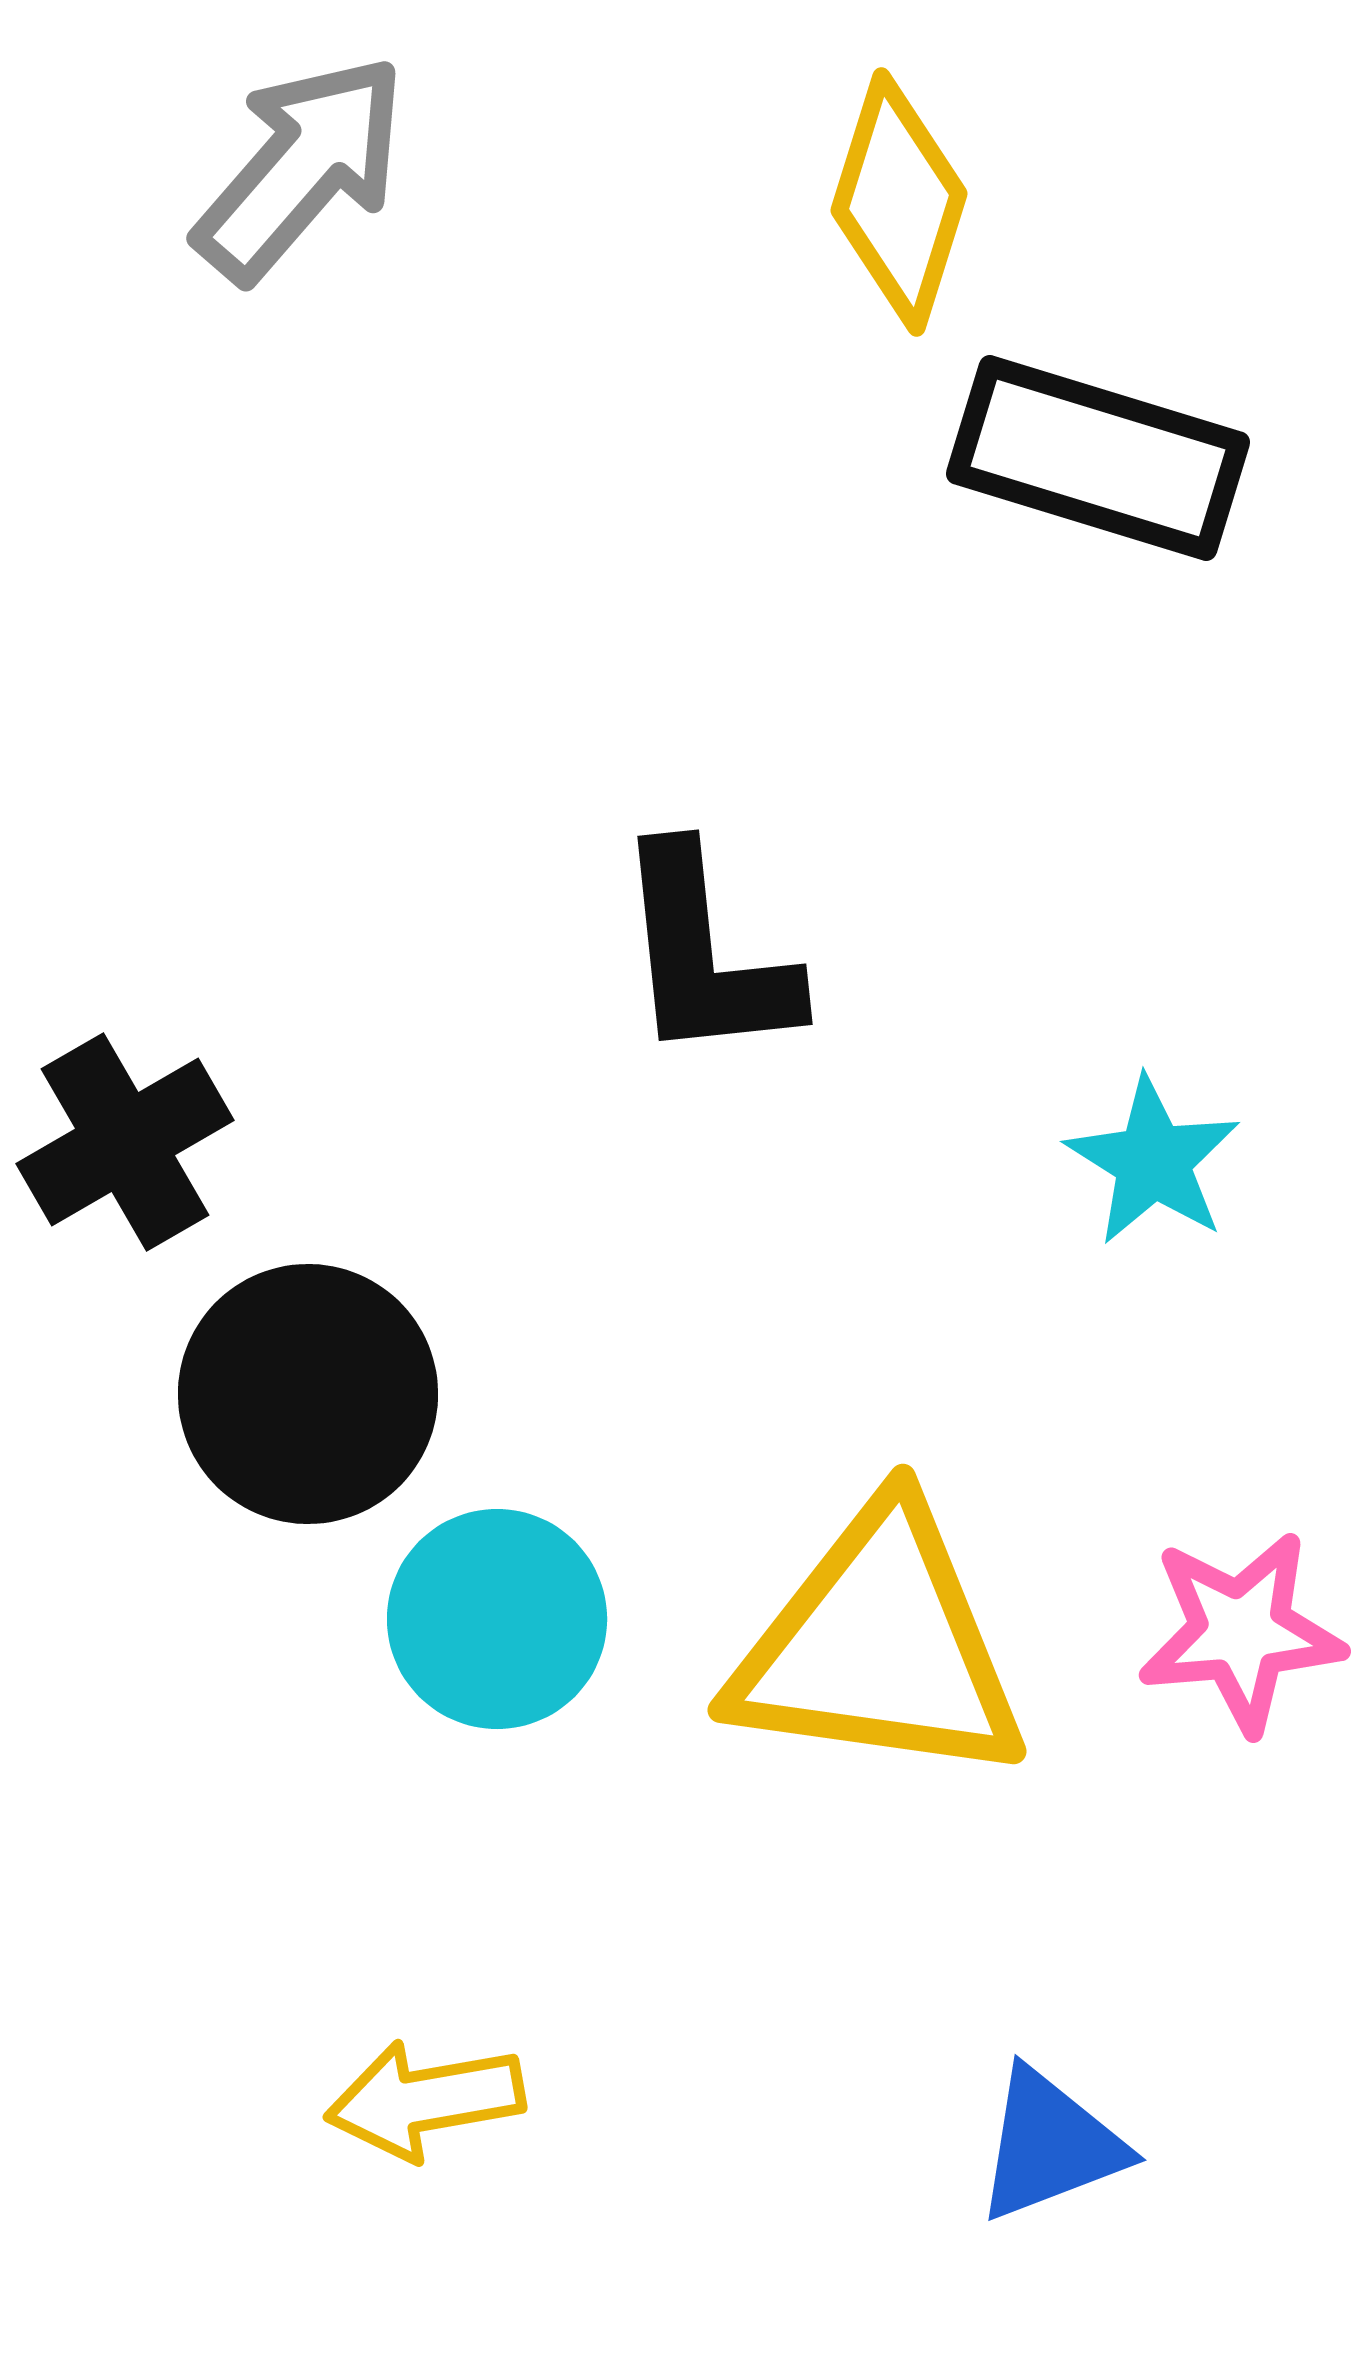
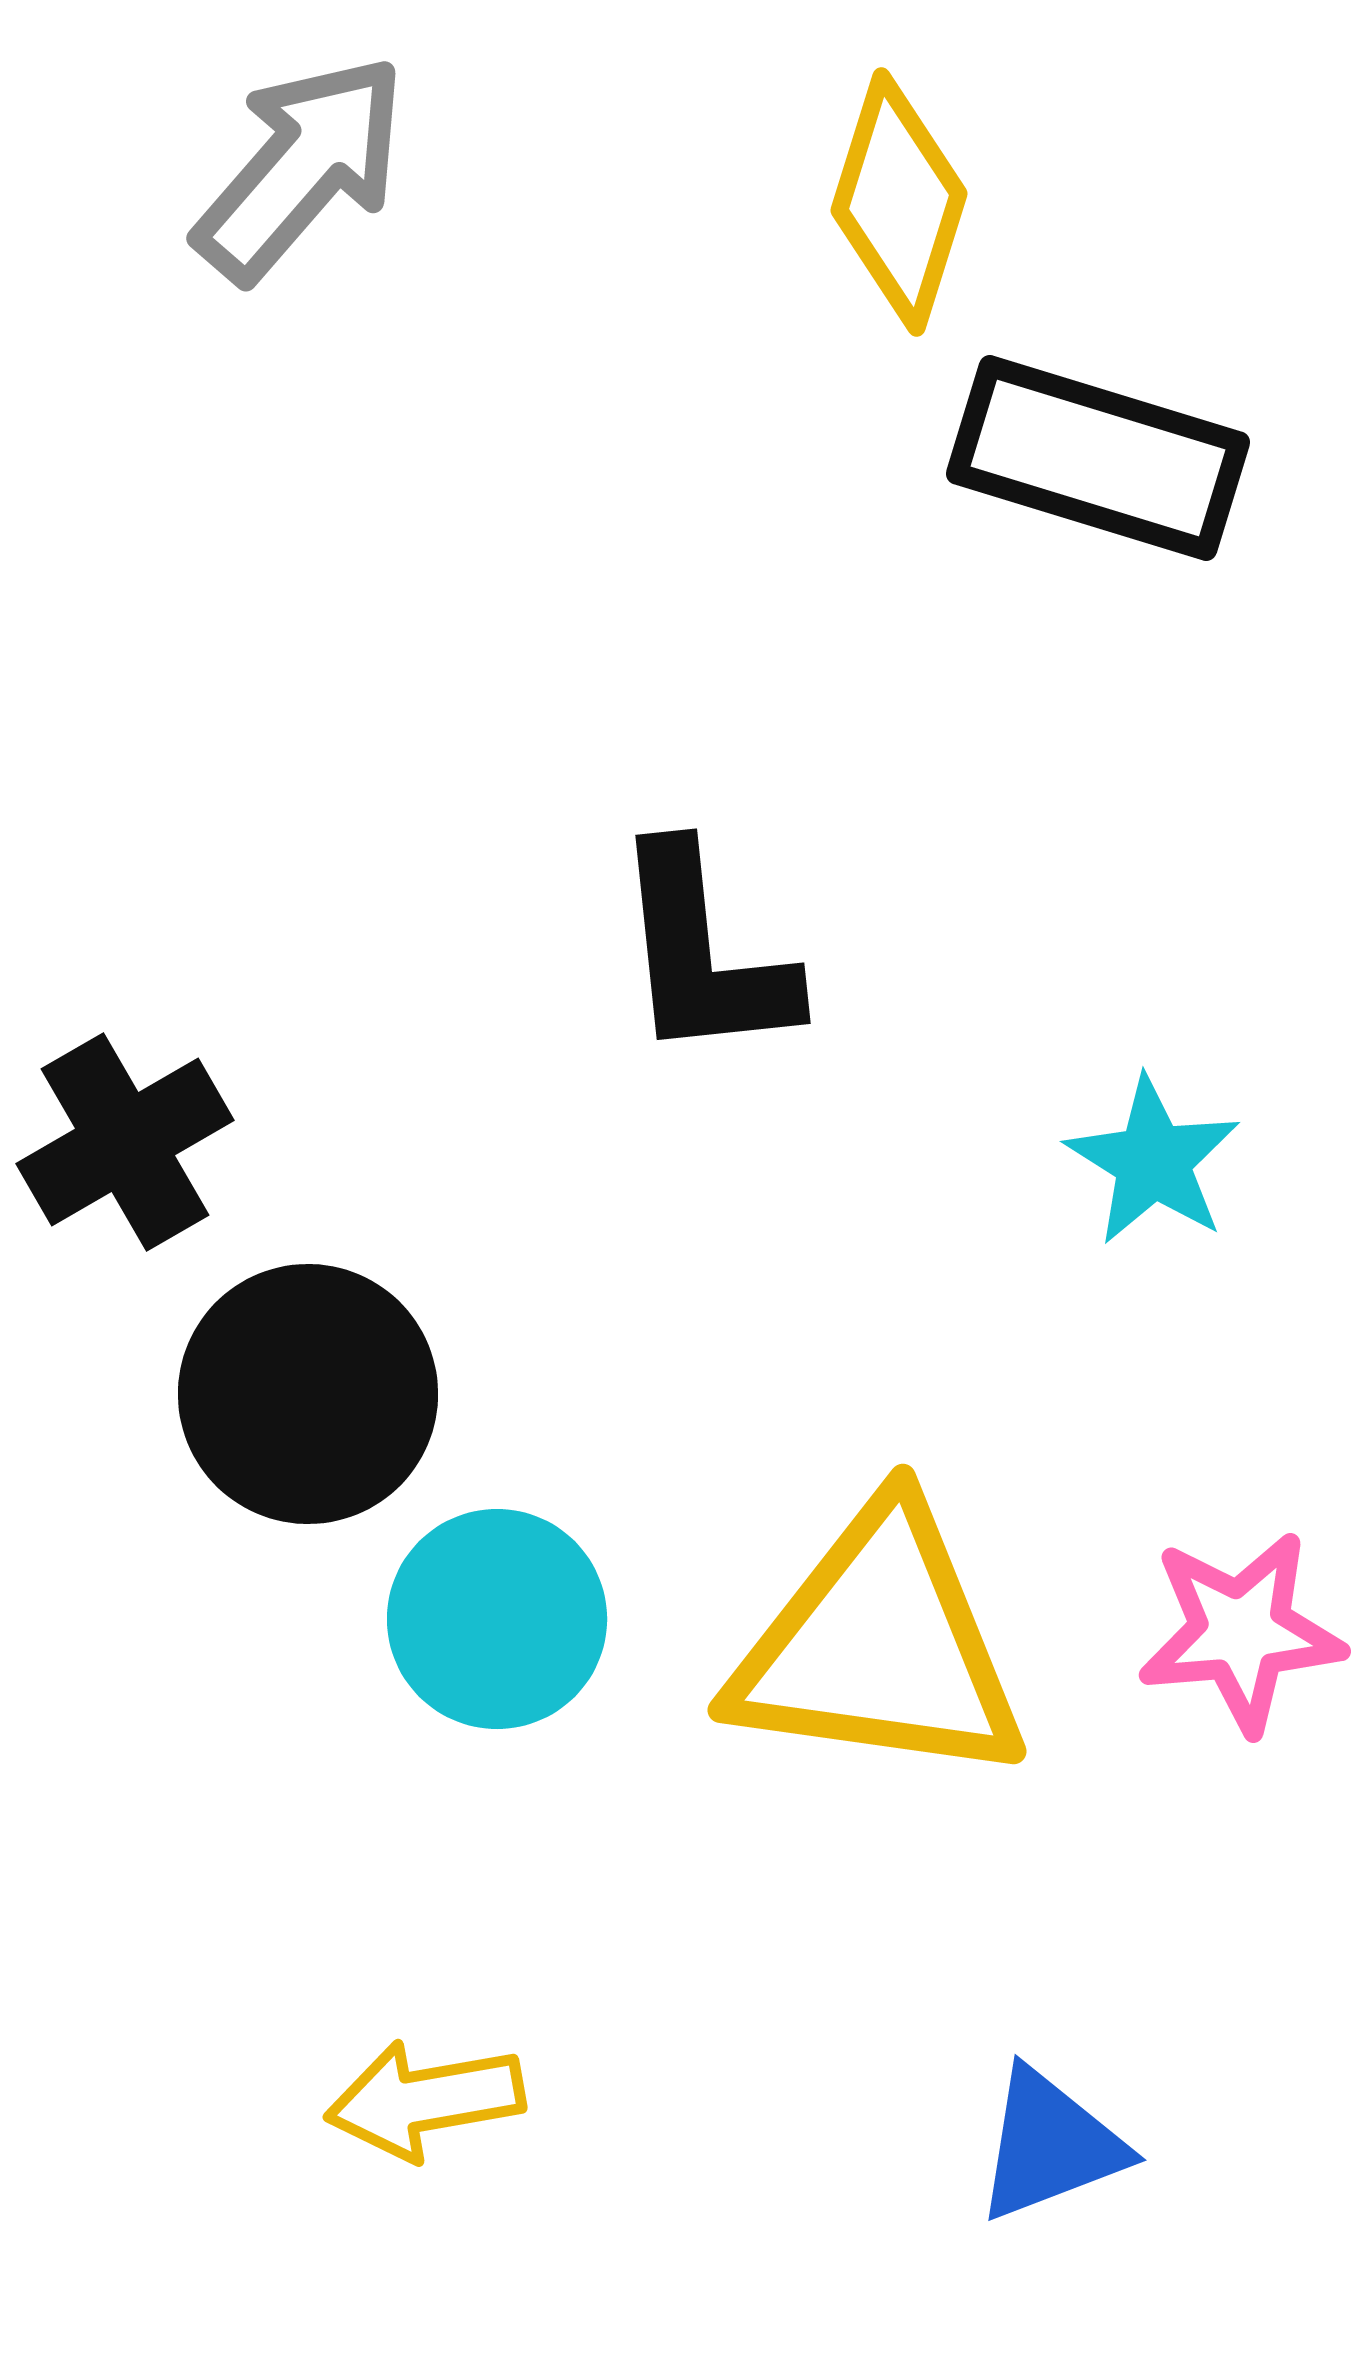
black L-shape: moved 2 px left, 1 px up
